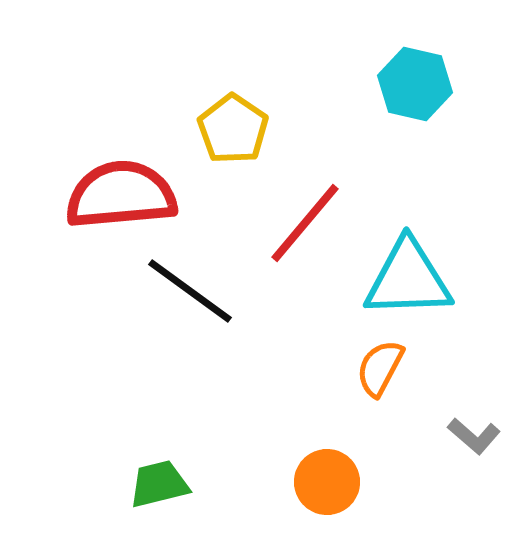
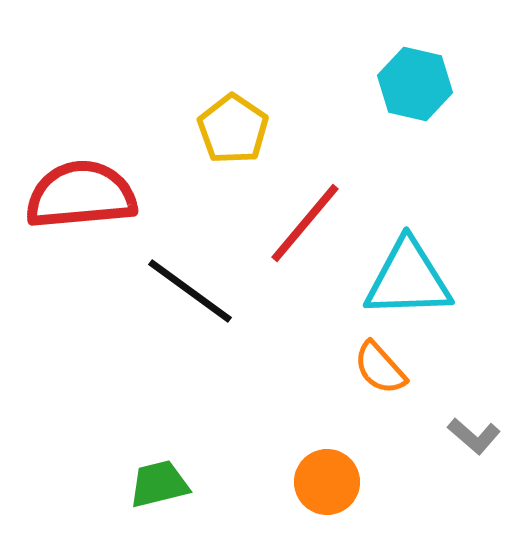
red semicircle: moved 40 px left
orange semicircle: rotated 70 degrees counterclockwise
